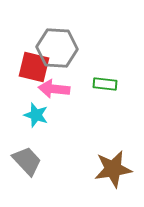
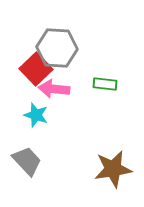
red square: moved 2 px right, 2 px down; rotated 32 degrees clockwise
